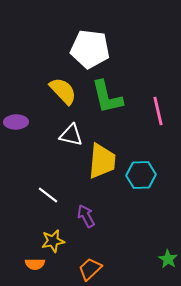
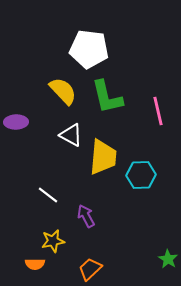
white pentagon: moved 1 px left
white triangle: rotated 15 degrees clockwise
yellow trapezoid: moved 1 px right, 4 px up
